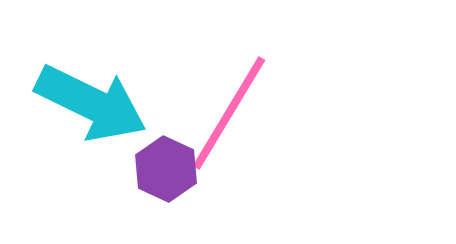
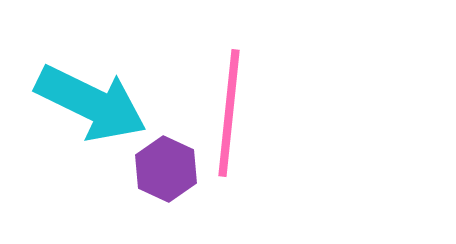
pink line: rotated 25 degrees counterclockwise
